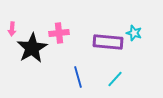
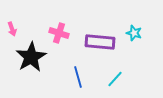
pink arrow: rotated 24 degrees counterclockwise
pink cross: rotated 24 degrees clockwise
purple rectangle: moved 8 px left
black star: moved 1 px left, 9 px down
